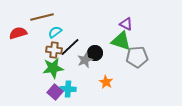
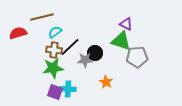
gray star: rotated 21 degrees clockwise
purple square: rotated 21 degrees counterclockwise
